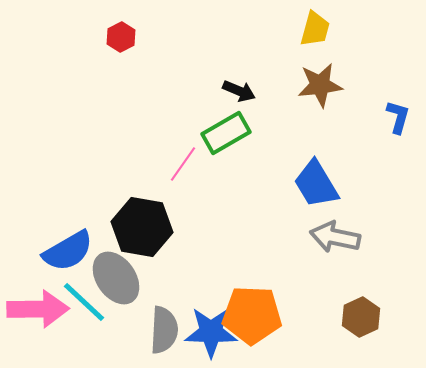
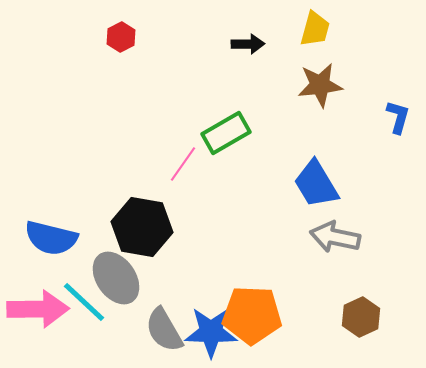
black arrow: moved 9 px right, 47 px up; rotated 24 degrees counterclockwise
blue semicircle: moved 17 px left, 13 px up; rotated 44 degrees clockwise
gray semicircle: rotated 147 degrees clockwise
